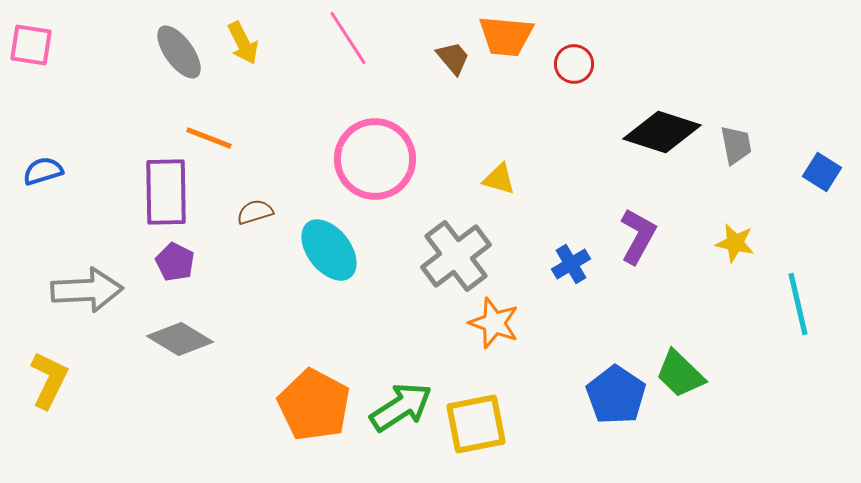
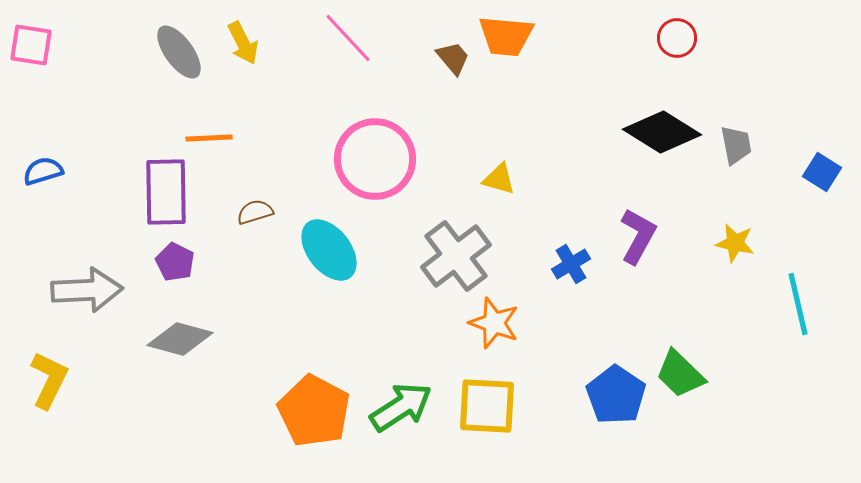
pink line: rotated 10 degrees counterclockwise
red circle: moved 103 px right, 26 px up
black diamond: rotated 14 degrees clockwise
orange line: rotated 24 degrees counterclockwise
gray diamond: rotated 16 degrees counterclockwise
orange pentagon: moved 6 px down
yellow square: moved 11 px right, 18 px up; rotated 14 degrees clockwise
